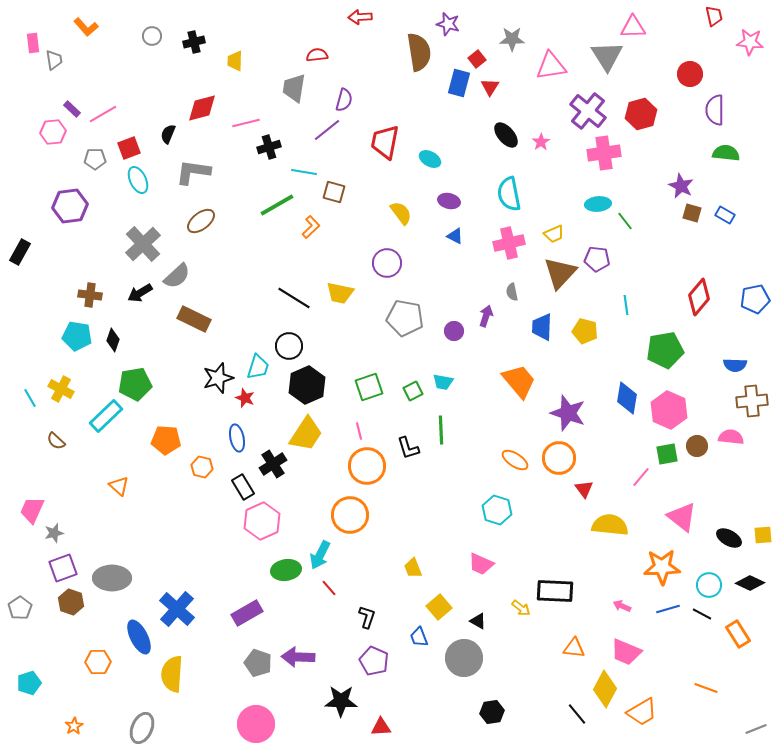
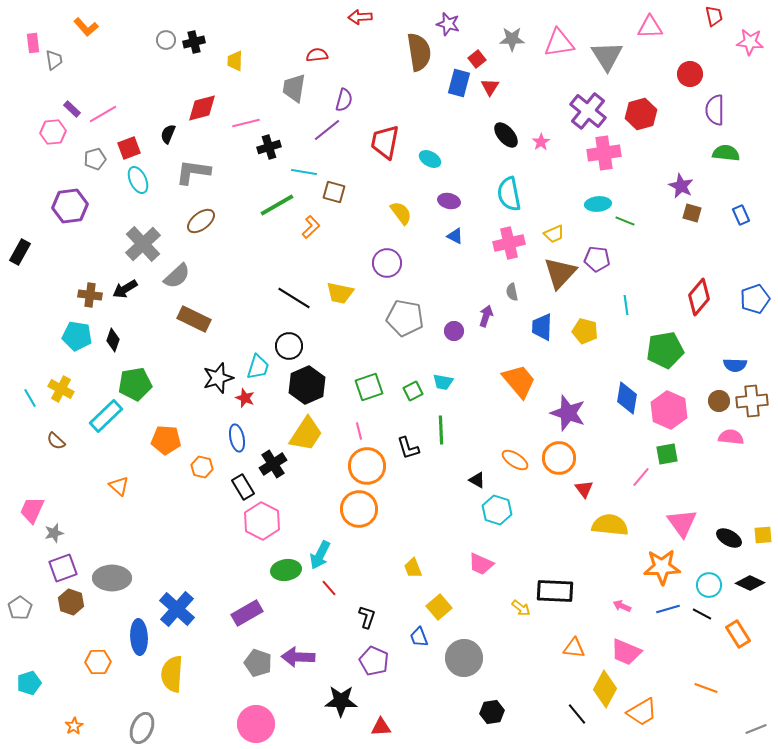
pink triangle at (633, 27): moved 17 px right
gray circle at (152, 36): moved 14 px right, 4 px down
pink triangle at (551, 66): moved 8 px right, 23 px up
gray pentagon at (95, 159): rotated 15 degrees counterclockwise
blue rectangle at (725, 215): moved 16 px right; rotated 36 degrees clockwise
green line at (625, 221): rotated 30 degrees counterclockwise
black arrow at (140, 293): moved 15 px left, 4 px up
blue pentagon at (755, 299): rotated 8 degrees counterclockwise
brown circle at (697, 446): moved 22 px right, 45 px up
orange circle at (350, 515): moved 9 px right, 6 px up
pink triangle at (682, 517): moved 6 px down; rotated 16 degrees clockwise
pink hexagon at (262, 521): rotated 9 degrees counterclockwise
black triangle at (478, 621): moved 1 px left, 141 px up
blue ellipse at (139, 637): rotated 24 degrees clockwise
